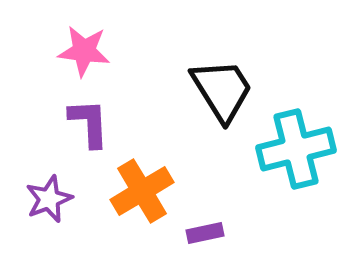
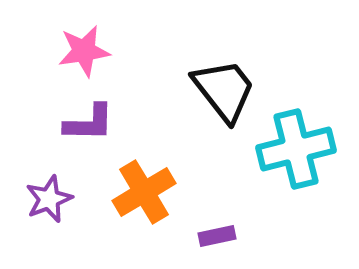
pink star: rotated 16 degrees counterclockwise
black trapezoid: moved 2 px right; rotated 6 degrees counterclockwise
purple L-shape: rotated 94 degrees clockwise
orange cross: moved 2 px right, 1 px down
purple rectangle: moved 12 px right, 3 px down
